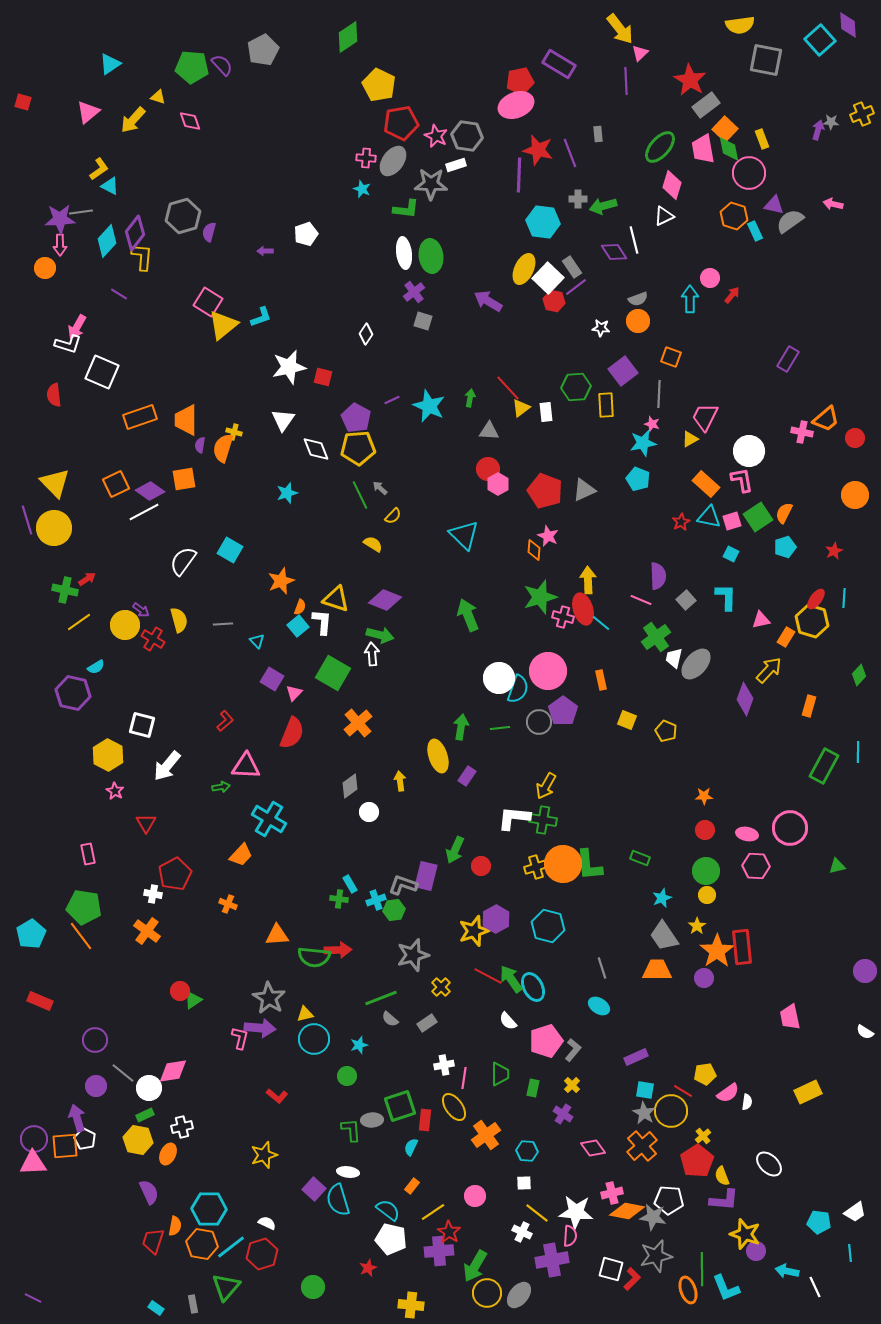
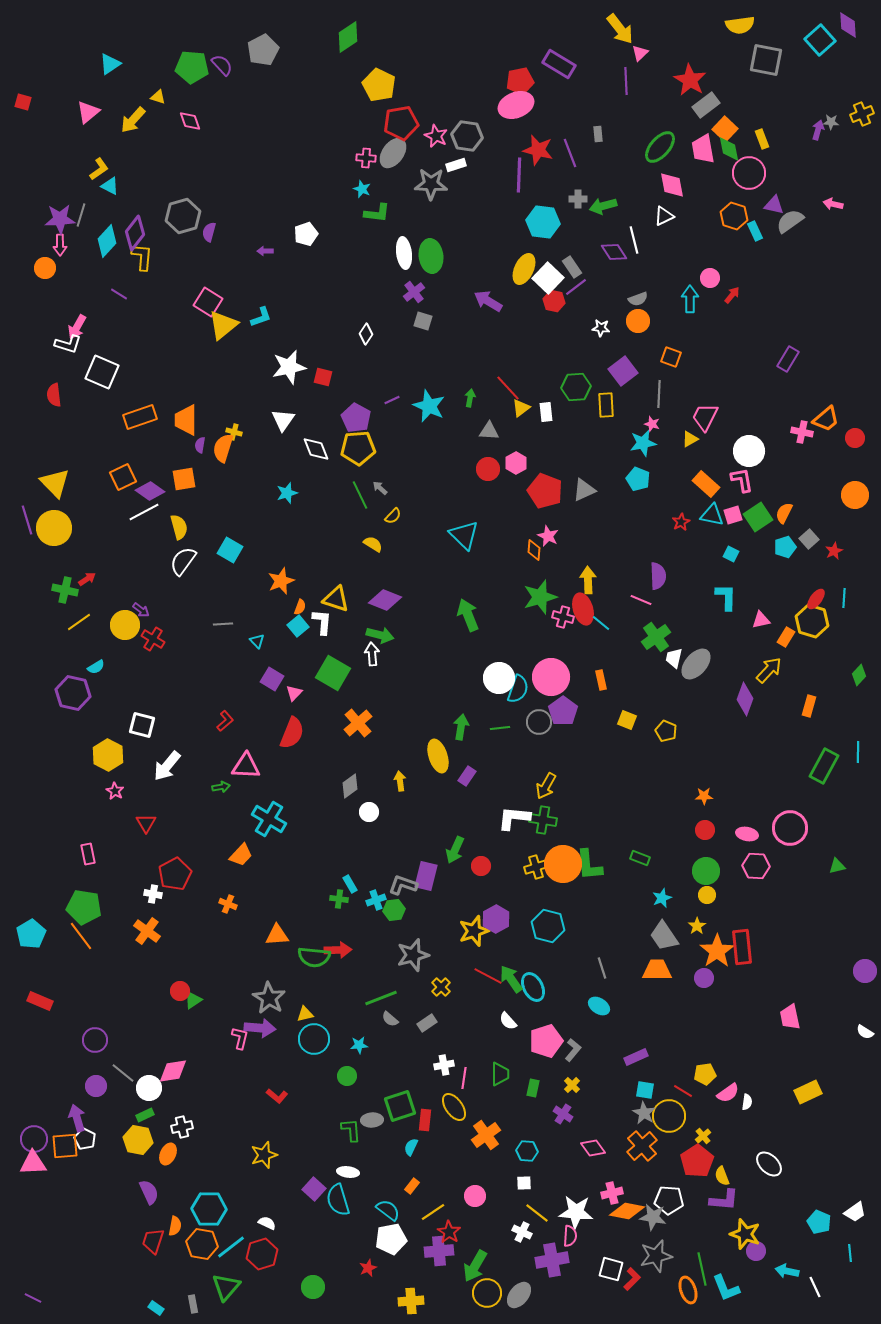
gray ellipse at (393, 161): moved 8 px up
pink diamond at (672, 185): rotated 28 degrees counterclockwise
green L-shape at (406, 209): moved 29 px left, 4 px down
gray line at (81, 212): moved 3 px down; rotated 65 degrees counterclockwise
orange square at (116, 484): moved 7 px right, 7 px up
pink hexagon at (498, 484): moved 18 px right, 21 px up
cyan triangle at (709, 517): moved 3 px right, 2 px up
pink square at (732, 521): moved 1 px right, 6 px up
gray square at (686, 600): moved 123 px right, 61 px up
yellow semicircle at (179, 620): moved 93 px up
pink circle at (548, 671): moved 3 px right, 6 px down
cyan star at (359, 1045): rotated 12 degrees clockwise
yellow circle at (671, 1111): moved 2 px left, 5 px down
cyan pentagon at (819, 1222): rotated 15 degrees clockwise
white pentagon at (391, 1239): rotated 24 degrees counterclockwise
green line at (702, 1269): rotated 12 degrees counterclockwise
yellow cross at (411, 1305): moved 4 px up; rotated 10 degrees counterclockwise
